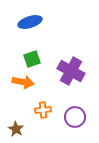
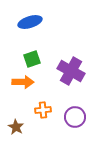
orange arrow: rotated 10 degrees counterclockwise
brown star: moved 2 px up
